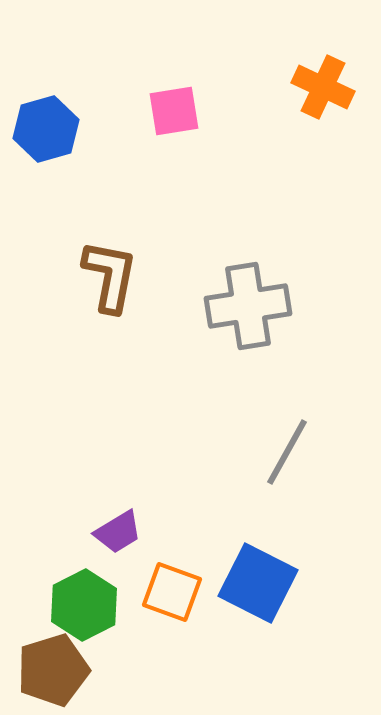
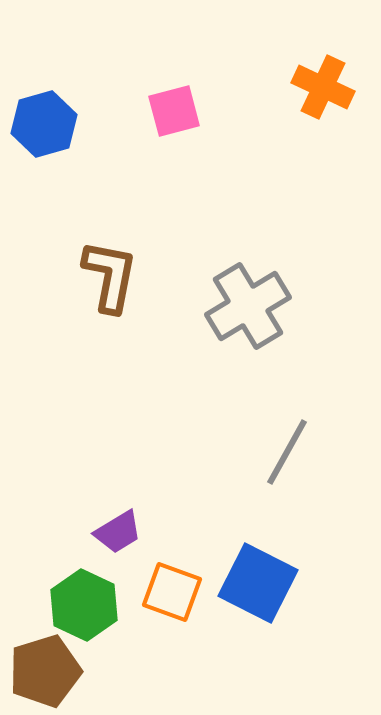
pink square: rotated 6 degrees counterclockwise
blue hexagon: moved 2 px left, 5 px up
gray cross: rotated 22 degrees counterclockwise
green hexagon: rotated 8 degrees counterclockwise
brown pentagon: moved 8 px left, 1 px down
